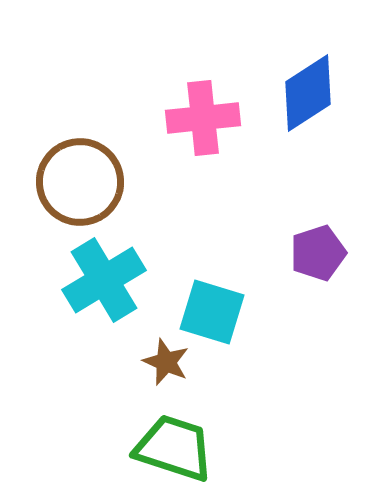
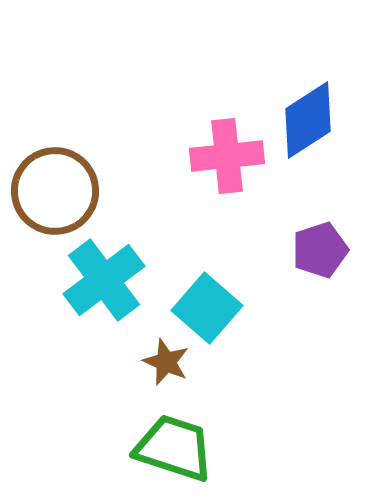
blue diamond: moved 27 px down
pink cross: moved 24 px right, 38 px down
brown circle: moved 25 px left, 9 px down
purple pentagon: moved 2 px right, 3 px up
cyan cross: rotated 6 degrees counterclockwise
cyan square: moved 5 px left, 4 px up; rotated 24 degrees clockwise
